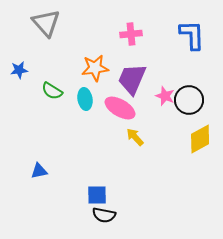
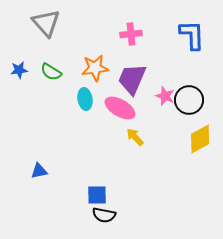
green semicircle: moved 1 px left, 19 px up
